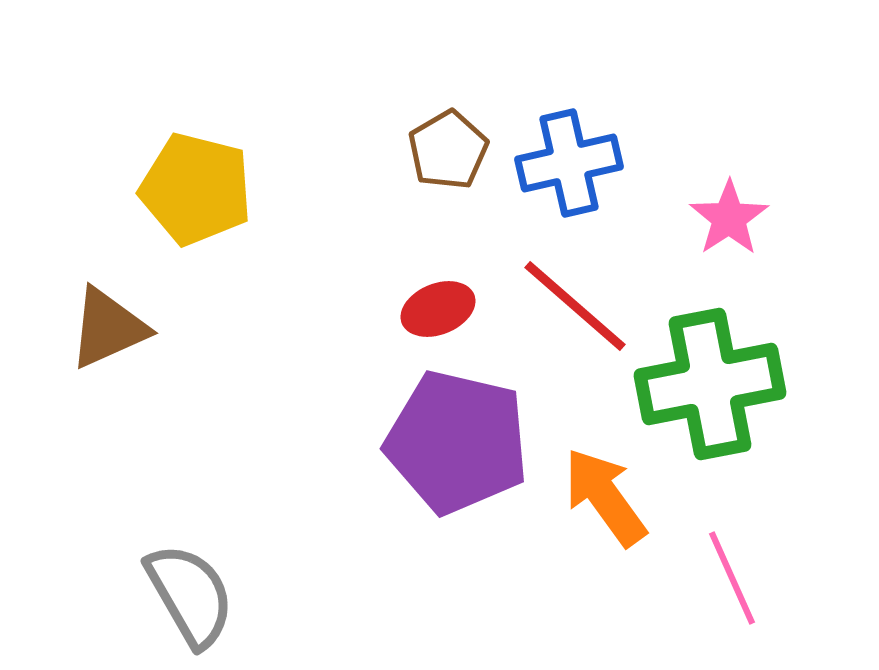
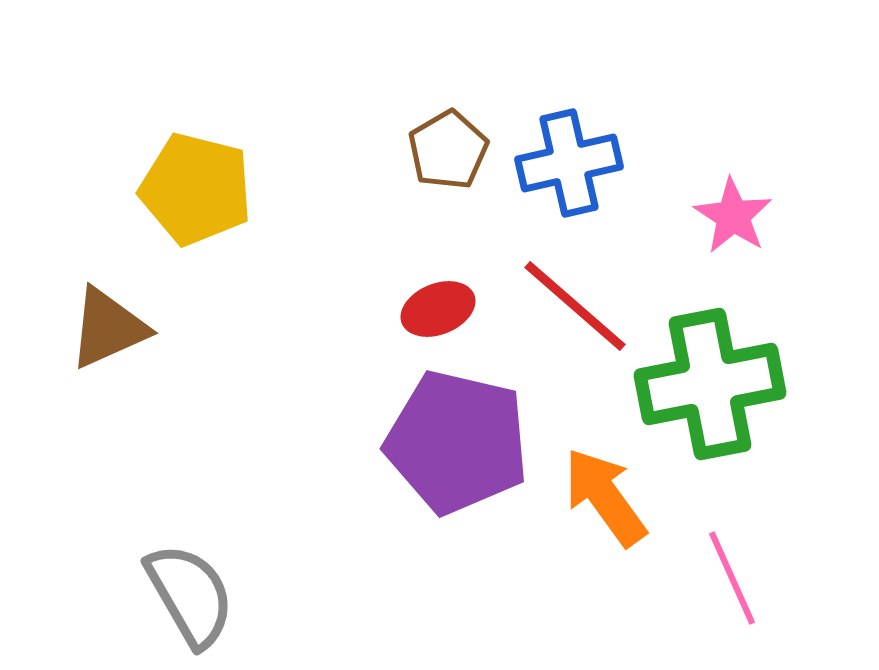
pink star: moved 4 px right, 2 px up; rotated 6 degrees counterclockwise
